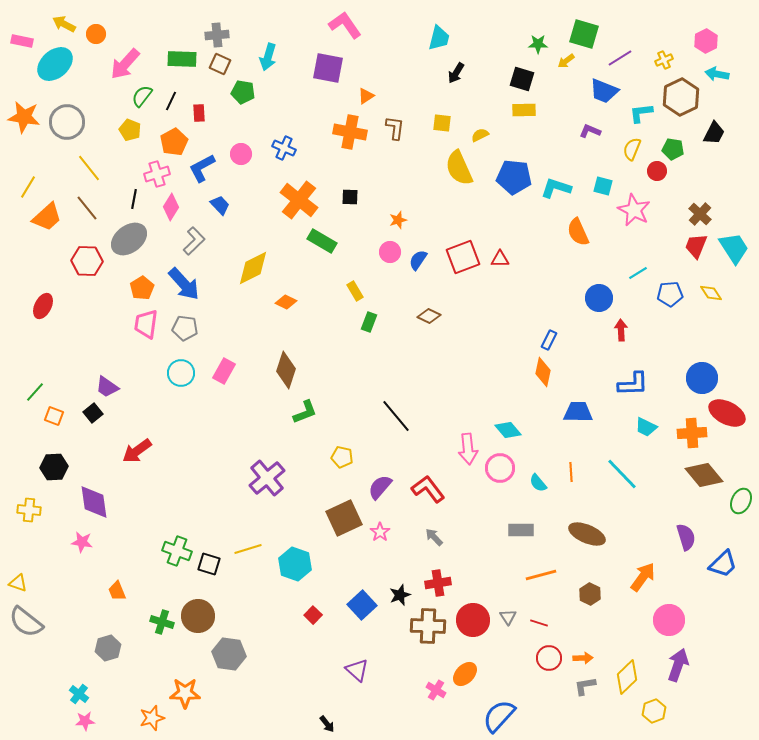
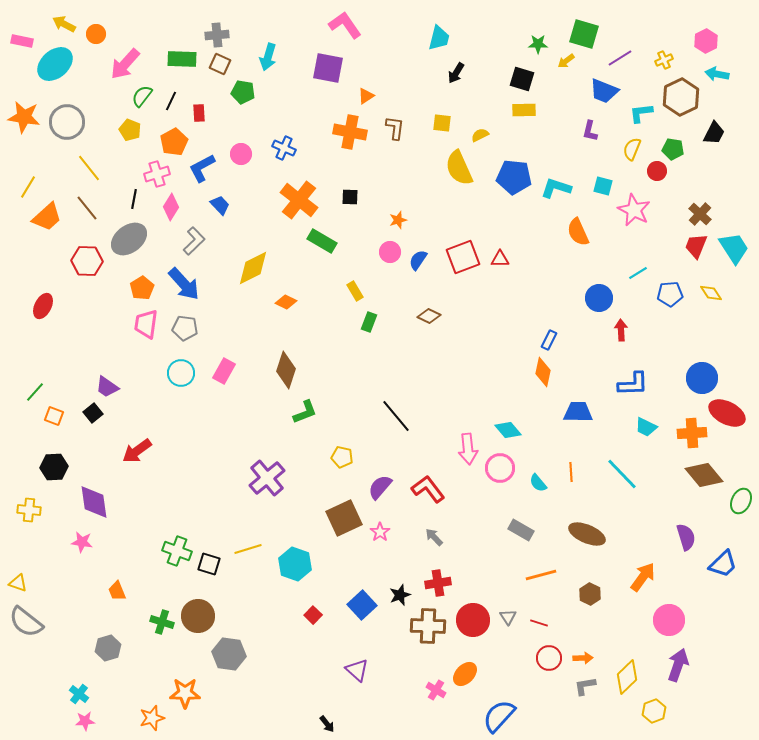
purple L-shape at (590, 131): rotated 100 degrees counterclockwise
gray rectangle at (521, 530): rotated 30 degrees clockwise
